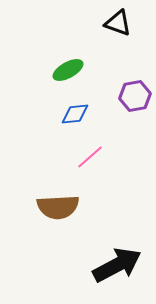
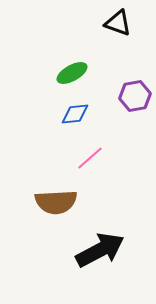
green ellipse: moved 4 px right, 3 px down
pink line: moved 1 px down
brown semicircle: moved 2 px left, 5 px up
black arrow: moved 17 px left, 15 px up
